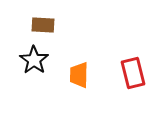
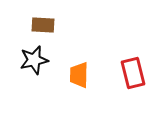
black star: rotated 24 degrees clockwise
